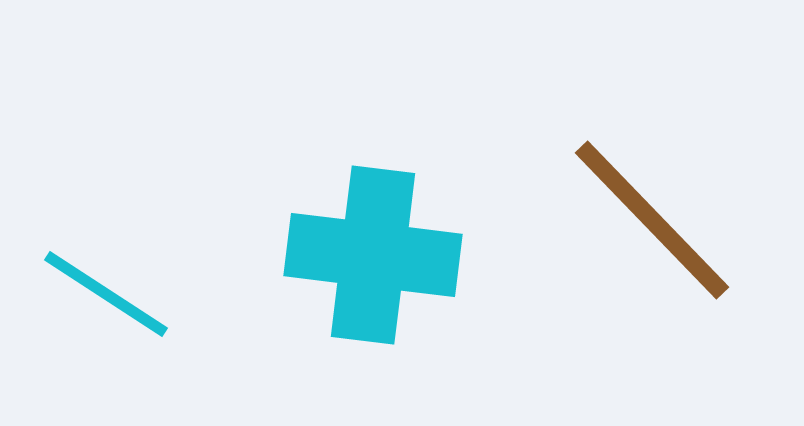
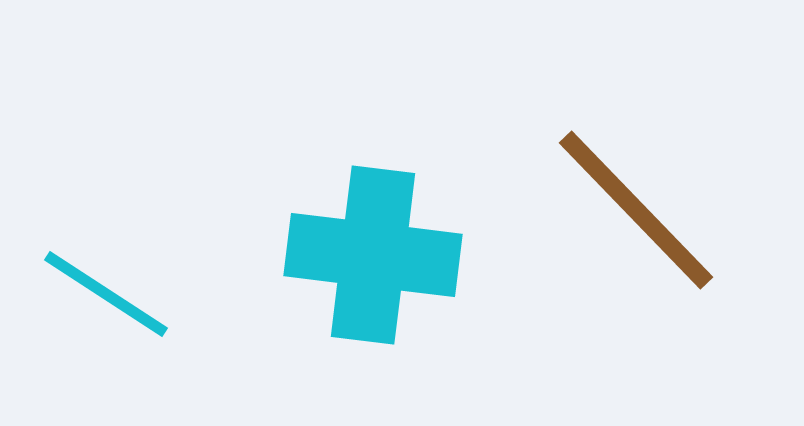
brown line: moved 16 px left, 10 px up
